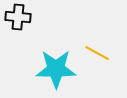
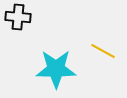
yellow line: moved 6 px right, 2 px up
